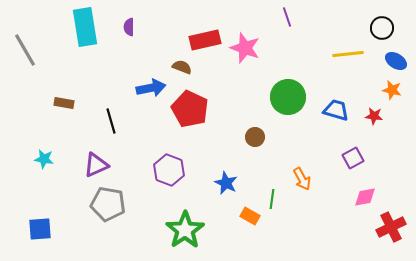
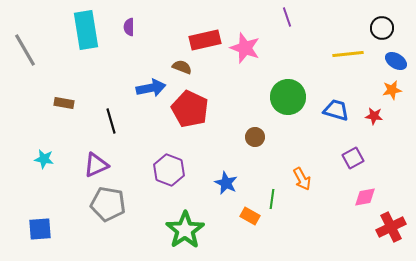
cyan rectangle: moved 1 px right, 3 px down
orange star: rotated 24 degrees counterclockwise
